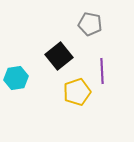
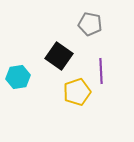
black square: rotated 16 degrees counterclockwise
purple line: moved 1 px left
cyan hexagon: moved 2 px right, 1 px up
